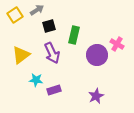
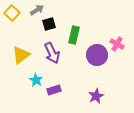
yellow square: moved 3 px left, 2 px up; rotated 14 degrees counterclockwise
black square: moved 2 px up
cyan star: rotated 24 degrees clockwise
